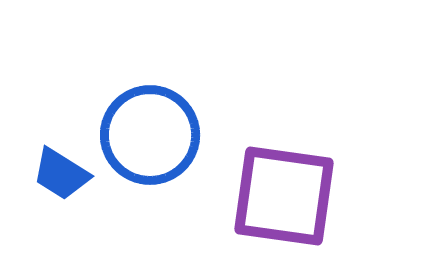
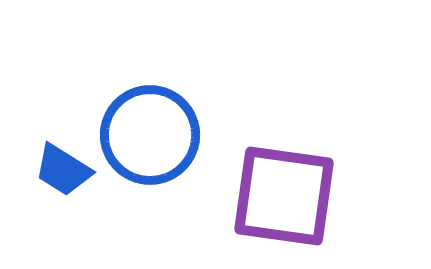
blue trapezoid: moved 2 px right, 4 px up
